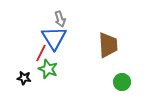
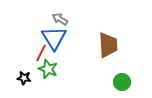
gray arrow: rotated 140 degrees clockwise
